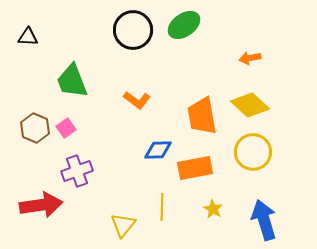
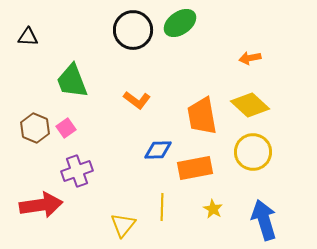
green ellipse: moved 4 px left, 2 px up
